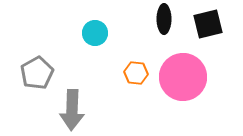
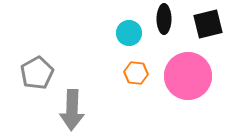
cyan circle: moved 34 px right
pink circle: moved 5 px right, 1 px up
